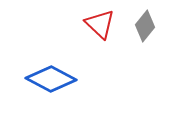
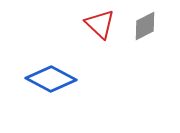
gray diamond: rotated 24 degrees clockwise
